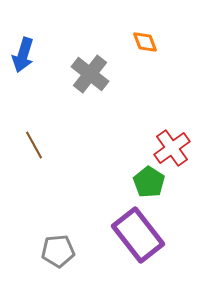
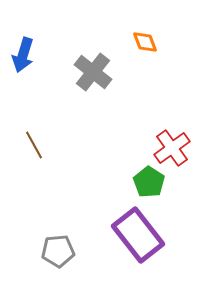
gray cross: moved 3 px right, 2 px up
